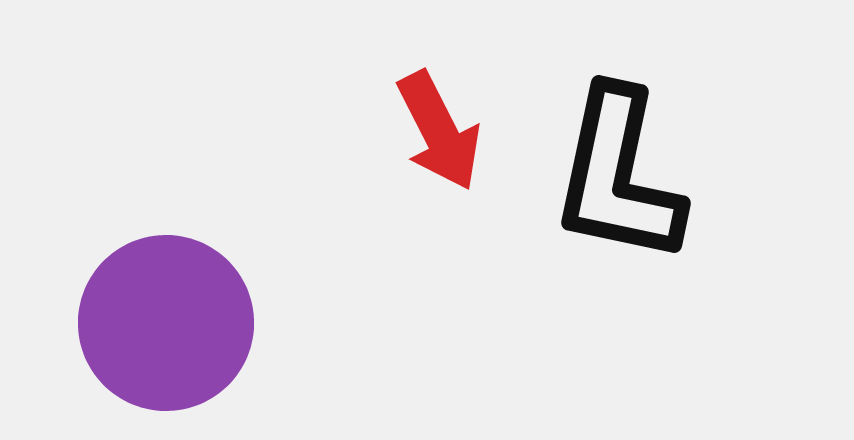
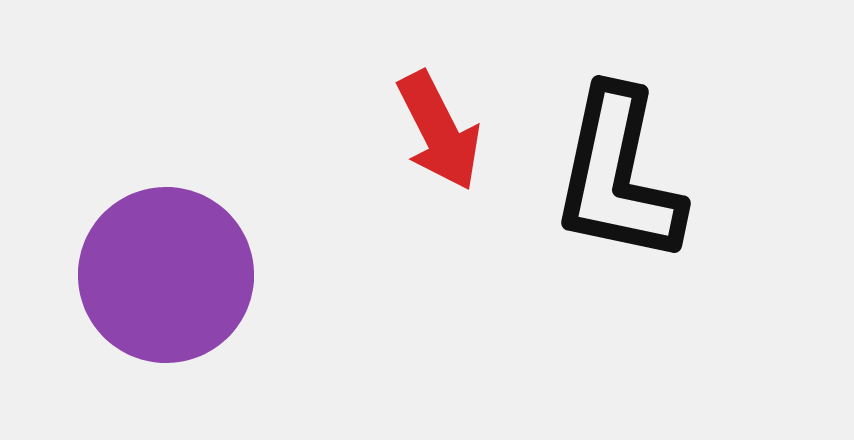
purple circle: moved 48 px up
